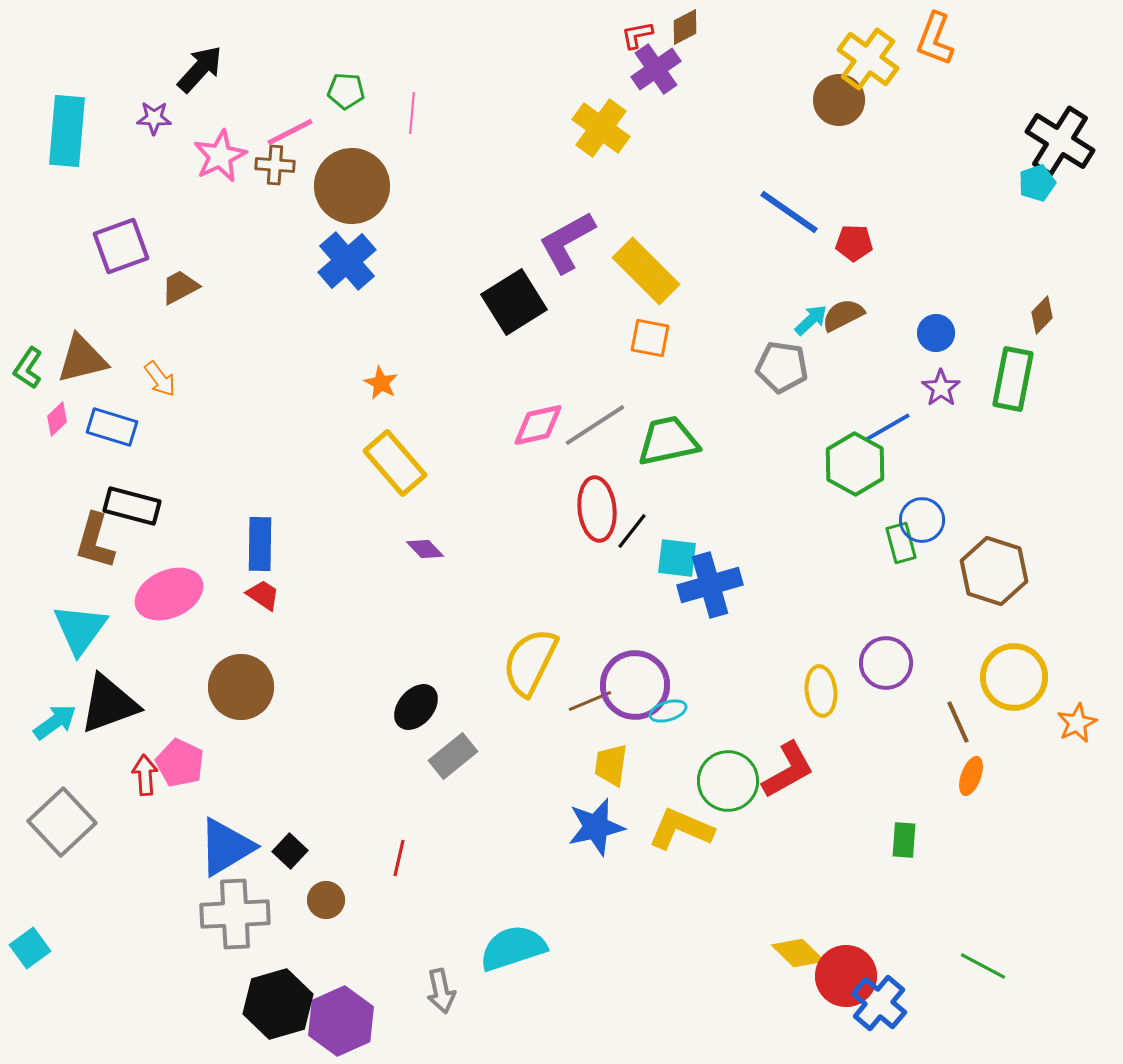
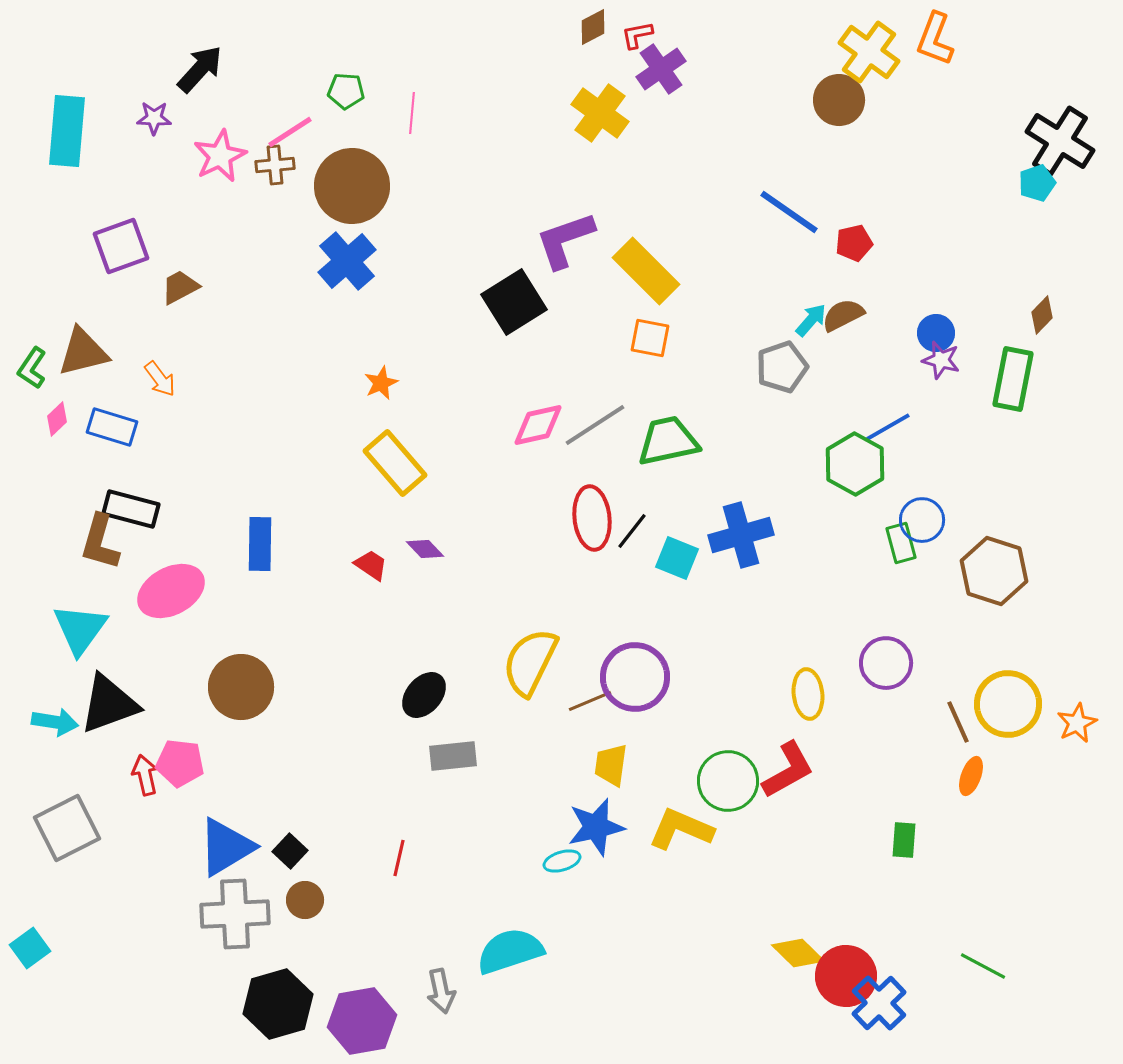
brown diamond at (685, 27): moved 92 px left
yellow cross at (868, 59): moved 1 px right, 7 px up
purple cross at (656, 69): moved 5 px right
yellow cross at (601, 128): moved 1 px left, 15 px up
pink line at (290, 132): rotated 6 degrees counterclockwise
brown cross at (275, 165): rotated 9 degrees counterclockwise
purple L-shape at (567, 242): moved 2 px left, 2 px up; rotated 10 degrees clockwise
red pentagon at (854, 243): rotated 15 degrees counterclockwise
cyan arrow at (811, 320): rotated 6 degrees counterclockwise
brown triangle at (82, 359): moved 1 px right, 7 px up
gray pentagon at (782, 367): rotated 27 degrees counterclockwise
green L-shape at (28, 368): moved 4 px right
orange star at (381, 383): rotated 20 degrees clockwise
purple star at (941, 388): moved 28 px up; rotated 21 degrees counterclockwise
black rectangle at (132, 506): moved 1 px left, 3 px down
red ellipse at (597, 509): moved 5 px left, 9 px down
brown L-shape at (95, 541): moved 5 px right, 1 px down
cyan square at (677, 558): rotated 15 degrees clockwise
blue cross at (710, 585): moved 31 px right, 50 px up
pink ellipse at (169, 594): moved 2 px right, 3 px up; rotated 4 degrees counterclockwise
red trapezoid at (263, 595): moved 108 px right, 30 px up
yellow circle at (1014, 677): moved 6 px left, 27 px down
purple circle at (635, 685): moved 8 px up
yellow ellipse at (821, 691): moved 13 px left, 3 px down
black ellipse at (416, 707): moved 8 px right, 12 px up
cyan ellipse at (668, 711): moved 106 px left, 150 px down
cyan arrow at (55, 722): rotated 45 degrees clockwise
gray rectangle at (453, 756): rotated 33 degrees clockwise
pink pentagon at (180, 763): rotated 18 degrees counterclockwise
red arrow at (145, 775): rotated 9 degrees counterclockwise
gray square at (62, 822): moved 5 px right, 6 px down; rotated 16 degrees clockwise
brown circle at (326, 900): moved 21 px left
cyan semicircle at (513, 948): moved 3 px left, 3 px down
blue cross at (879, 1003): rotated 6 degrees clockwise
purple hexagon at (341, 1021): moved 21 px right; rotated 14 degrees clockwise
